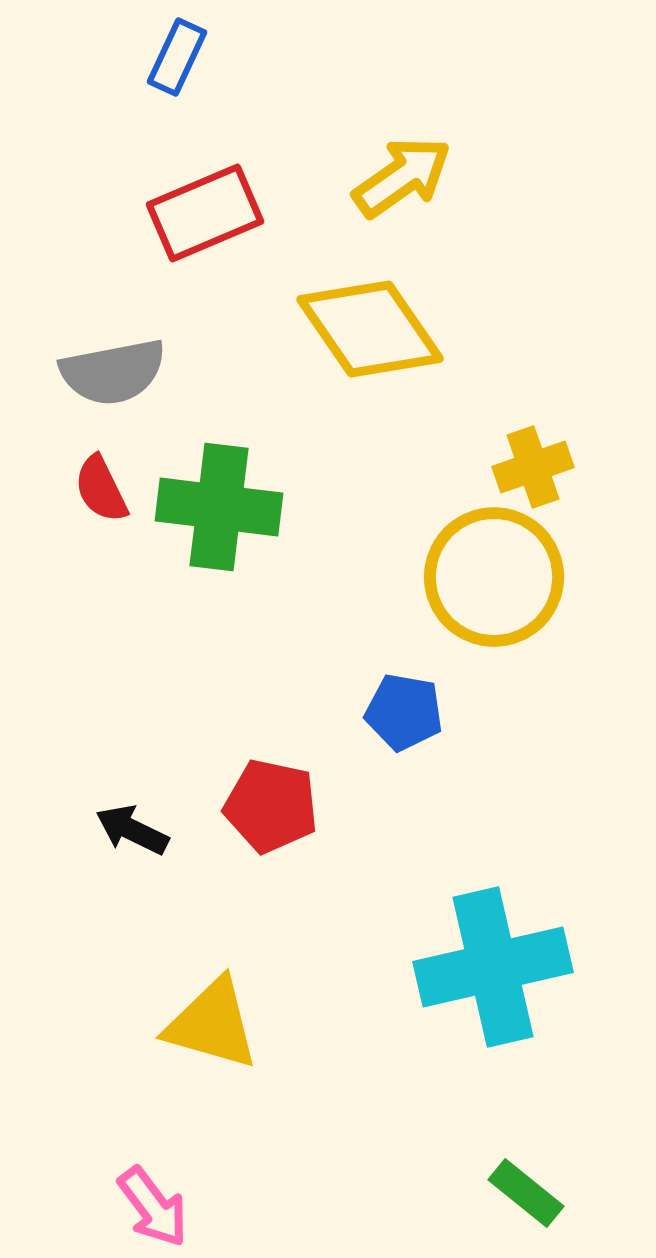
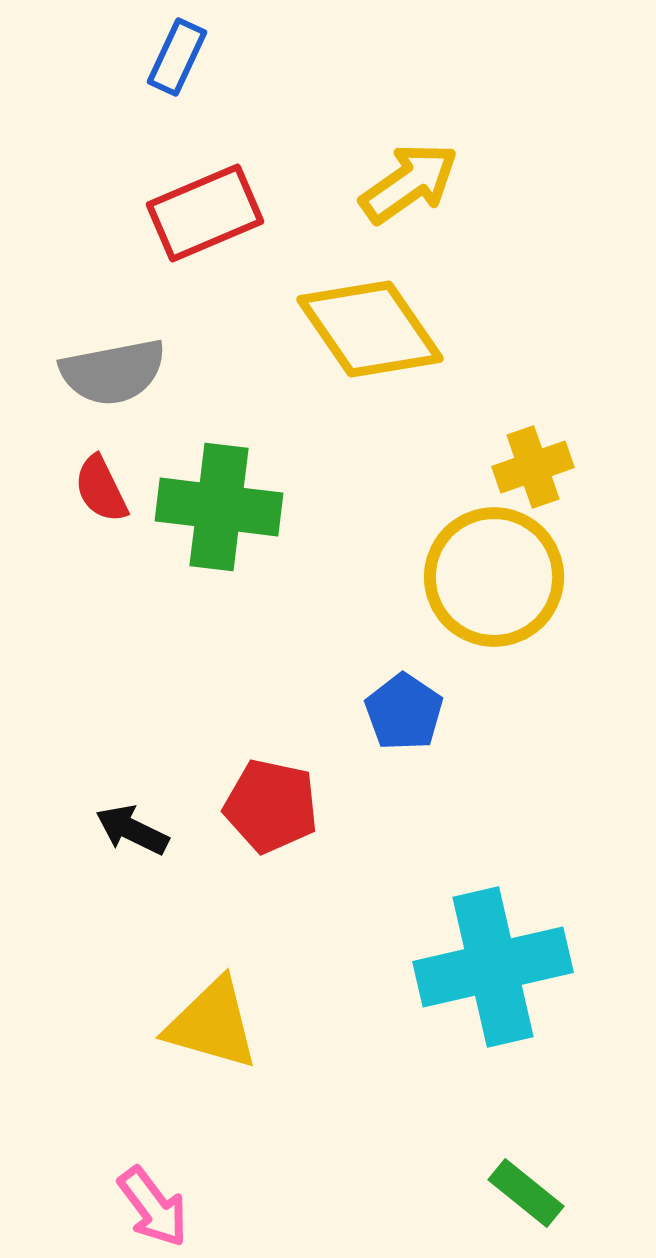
yellow arrow: moved 7 px right, 6 px down
blue pentagon: rotated 24 degrees clockwise
